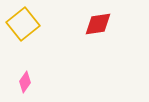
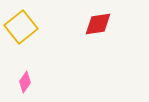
yellow square: moved 2 px left, 3 px down
